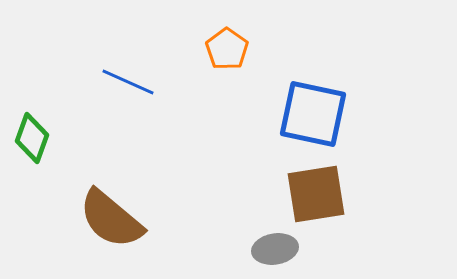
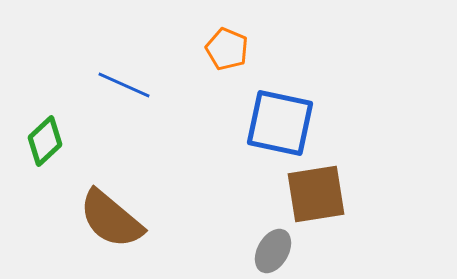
orange pentagon: rotated 12 degrees counterclockwise
blue line: moved 4 px left, 3 px down
blue square: moved 33 px left, 9 px down
green diamond: moved 13 px right, 3 px down; rotated 27 degrees clockwise
gray ellipse: moved 2 px left, 2 px down; rotated 51 degrees counterclockwise
